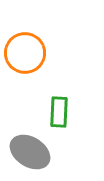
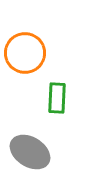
green rectangle: moved 2 px left, 14 px up
